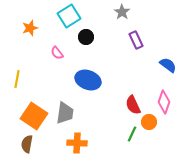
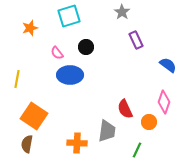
cyan square: rotated 15 degrees clockwise
black circle: moved 10 px down
blue ellipse: moved 18 px left, 5 px up; rotated 20 degrees counterclockwise
red semicircle: moved 8 px left, 4 px down
gray trapezoid: moved 42 px right, 18 px down
green line: moved 5 px right, 16 px down
